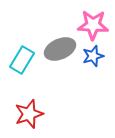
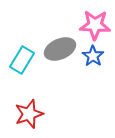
pink star: moved 2 px right
blue star: rotated 20 degrees counterclockwise
